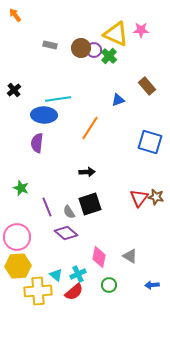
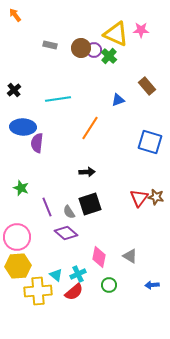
blue ellipse: moved 21 px left, 12 px down
